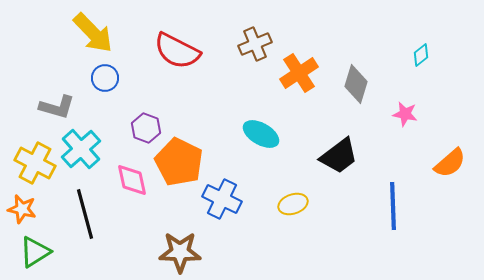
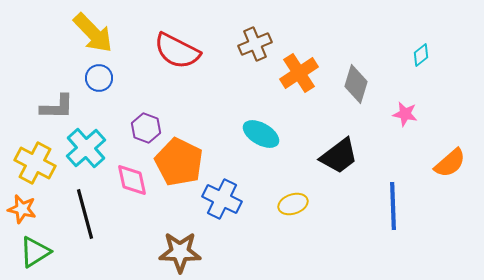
blue circle: moved 6 px left
gray L-shape: rotated 15 degrees counterclockwise
cyan cross: moved 5 px right, 1 px up
